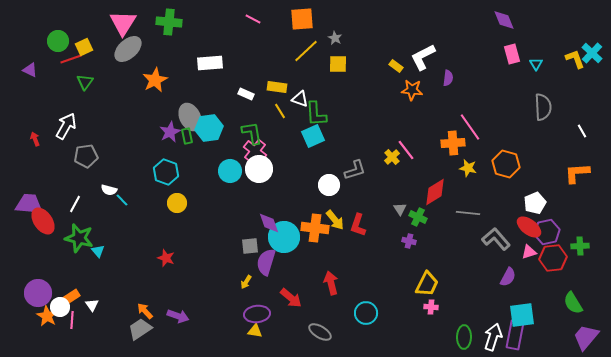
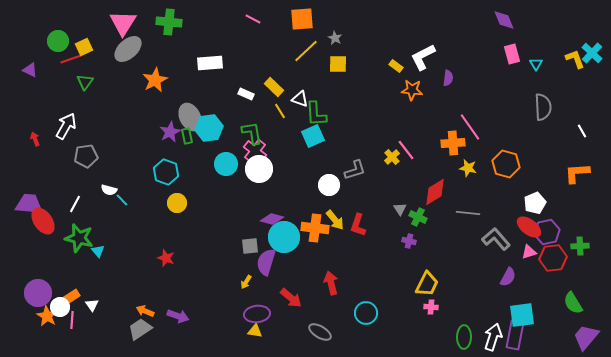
yellow rectangle at (277, 87): moved 3 px left; rotated 36 degrees clockwise
cyan circle at (230, 171): moved 4 px left, 7 px up
purple diamond at (269, 223): moved 3 px right, 4 px up; rotated 55 degrees counterclockwise
orange arrow at (145, 311): rotated 24 degrees counterclockwise
